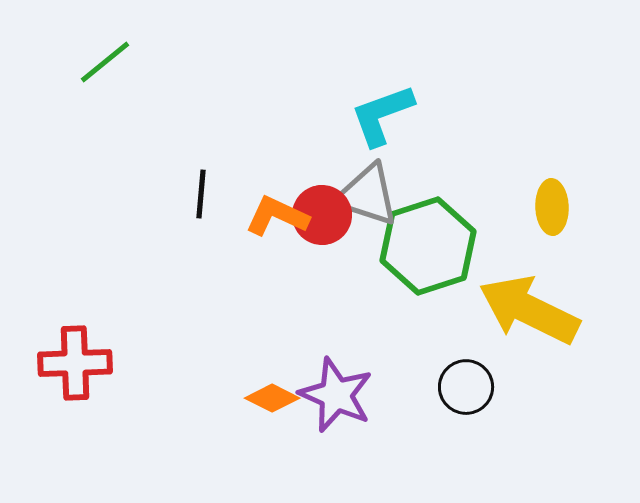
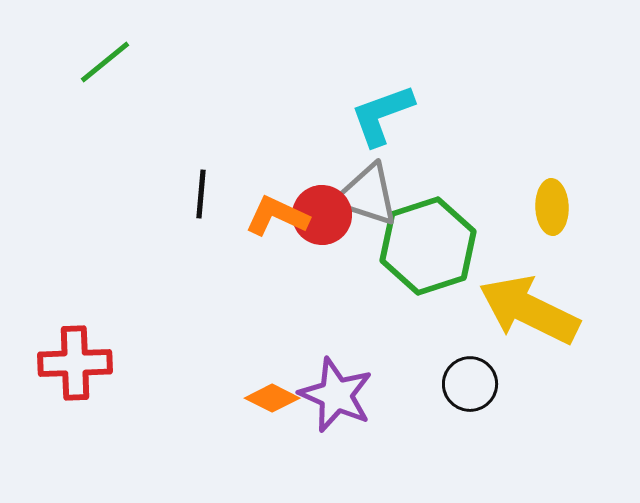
black circle: moved 4 px right, 3 px up
